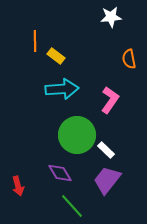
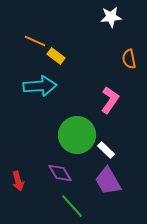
orange line: rotated 65 degrees counterclockwise
cyan arrow: moved 22 px left, 3 px up
purple trapezoid: moved 1 px right, 1 px down; rotated 68 degrees counterclockwise
red arrow: moved 5 px up
